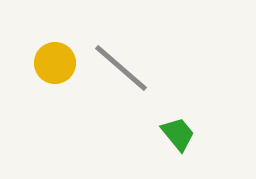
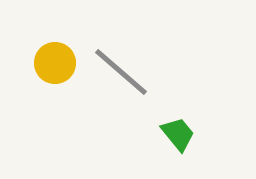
gray line: moved 4 px down
